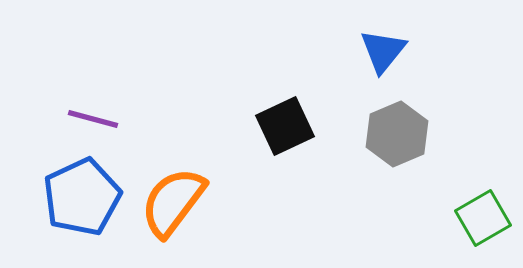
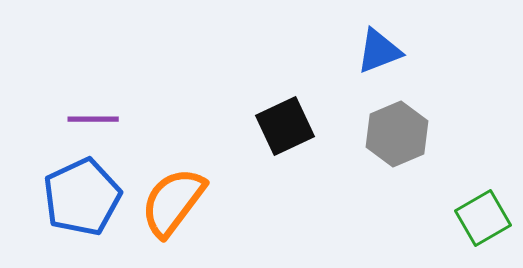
blue triangle: moved 4 px left; rotated 30 degrees clockwise
purple line: rotated 15 degrees counterclockwise
